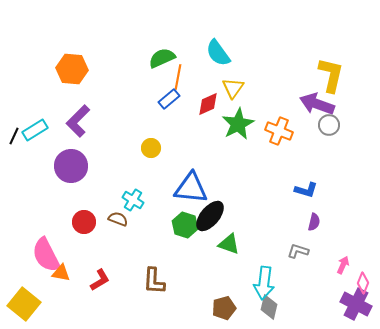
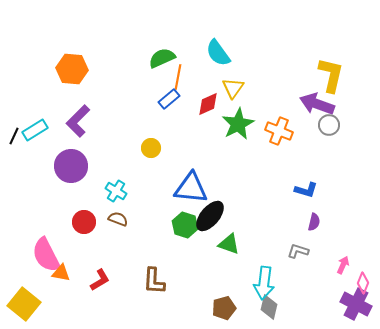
cyan cross: moved 17 px left, 9 px up
